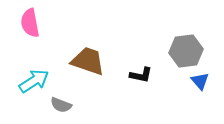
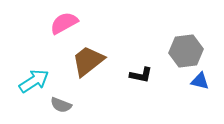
pink semicircle: moved 34 px right; rotated 72 degrees clockwise
brown trapezoid: rotated 57 degrees counterclockwise
blue triangle: rotated 36 degrees counterclockwise
